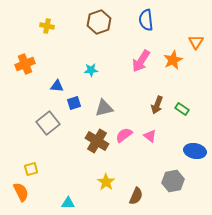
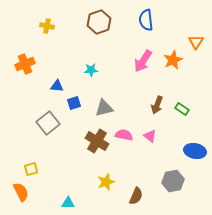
pink arrow: moved 2 px right
pink semicircle: rotated 48 degrees clockwise
yellow star: rotated 18 degrees clockwise
